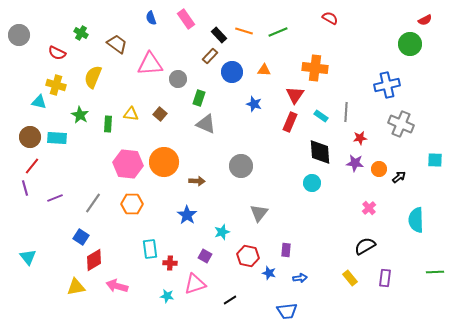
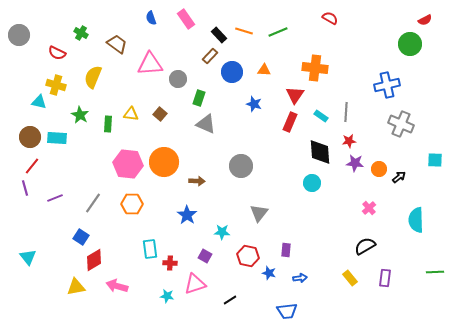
red star at (360, 138): moved 11 px left, 3 px down
cyan star at (222, 232): rotated 21 degrees clockwise
